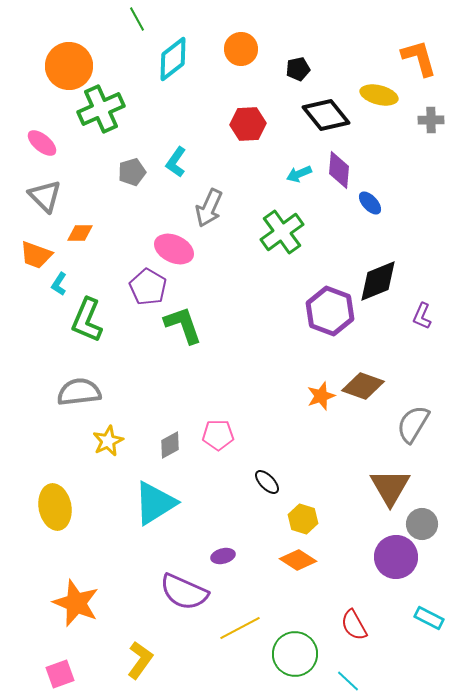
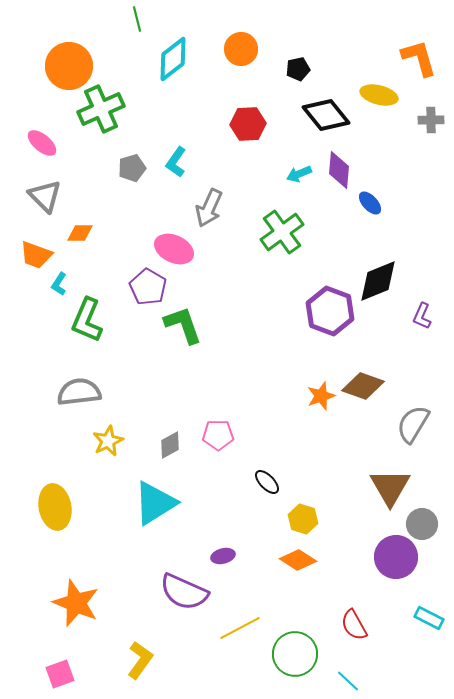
green line at (137, 19): rotated 15 degrees clockwise
gray pentagon at (132, 172): moved 4 px up
